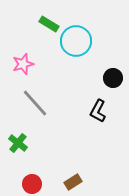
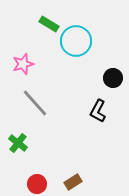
red circle: moved 5 px right
